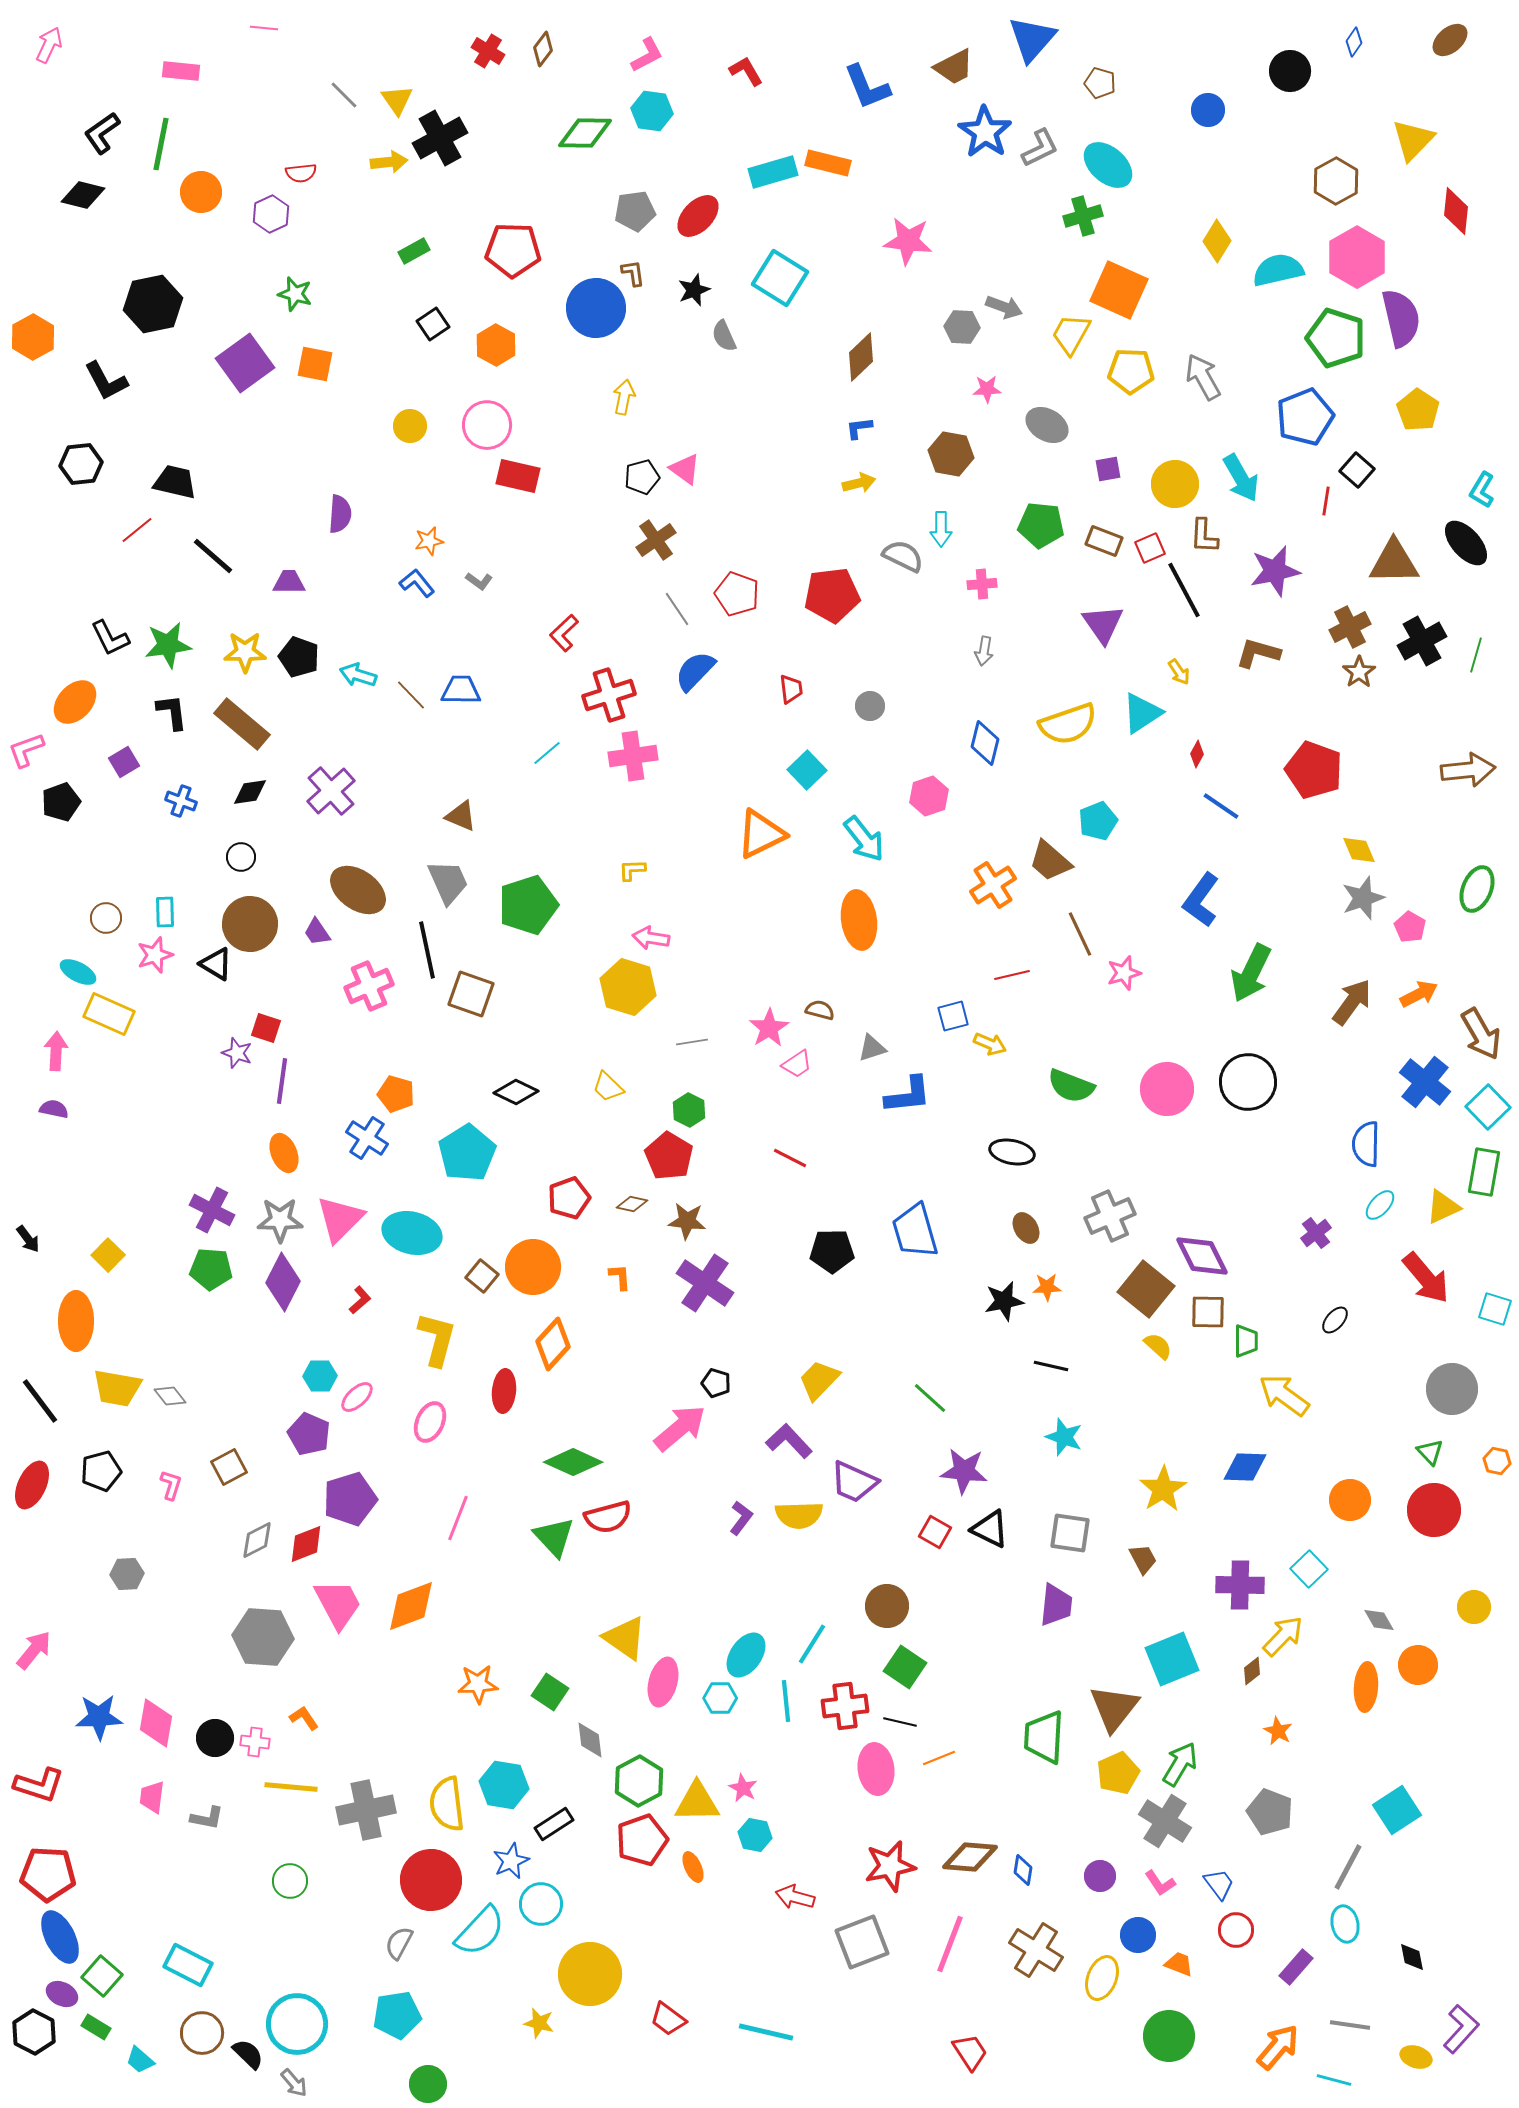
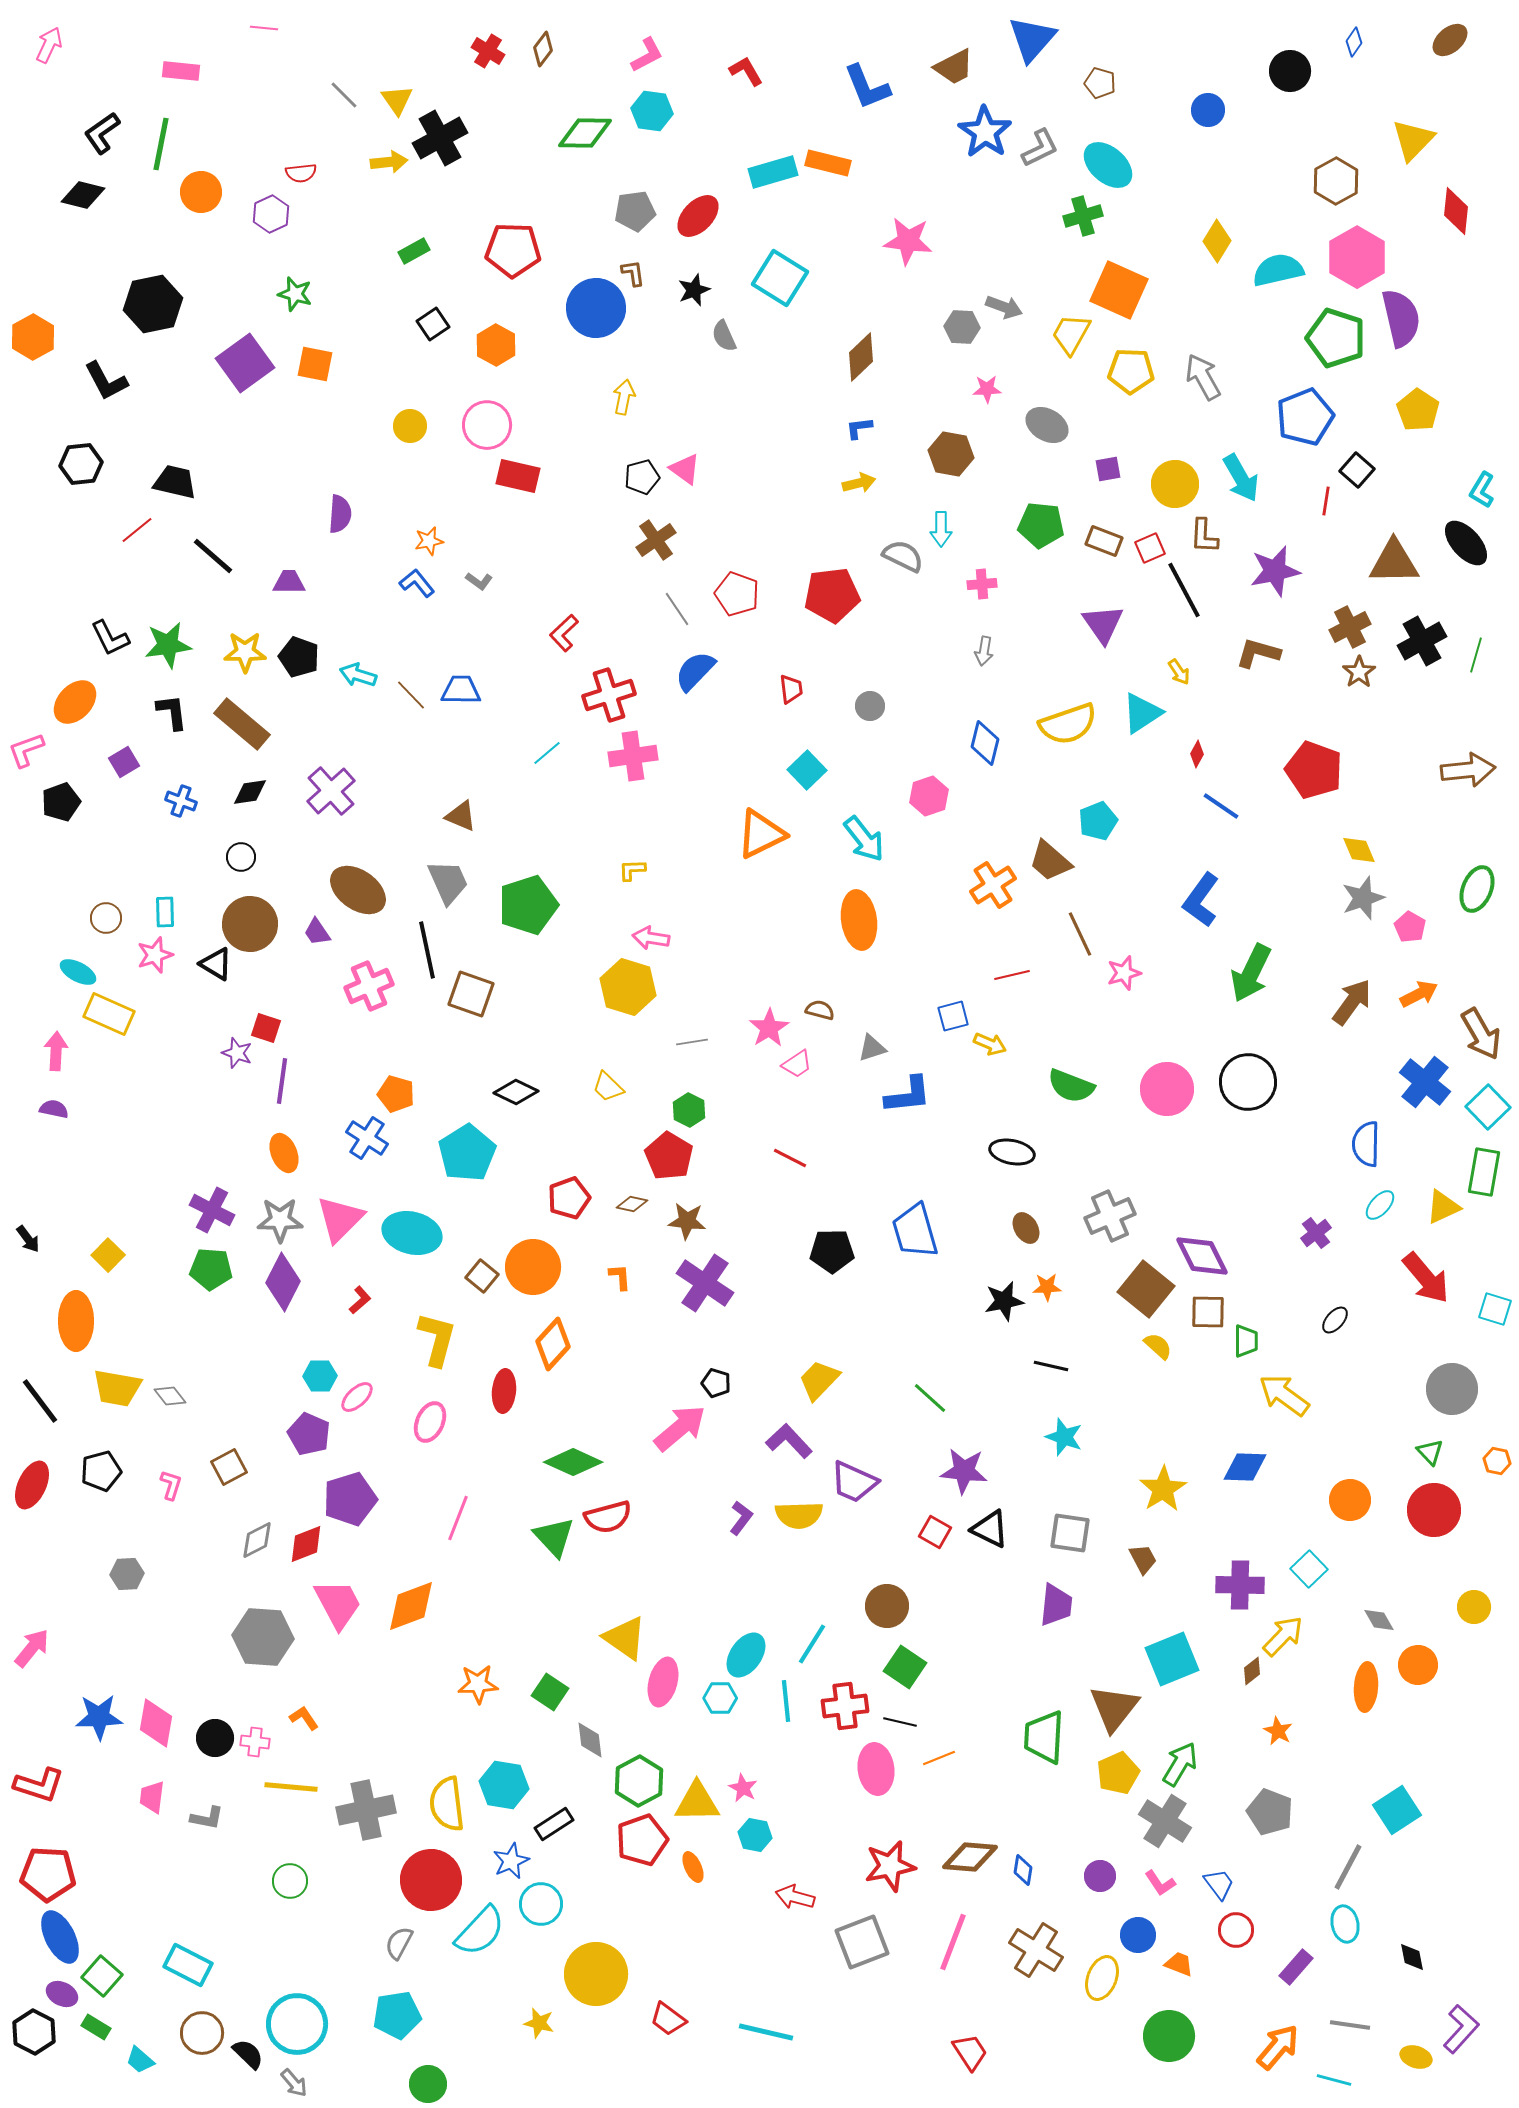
pink arrow at (34, 1650): moved 2 px left, 2 px up
pink line at (950, 1944): moved 3 px right, 2 px up
yellow circle at (590, 1974): moved 6 px right
